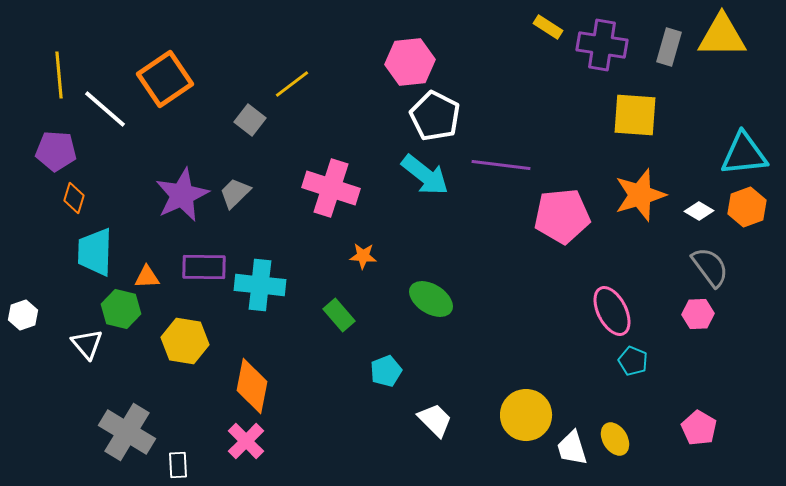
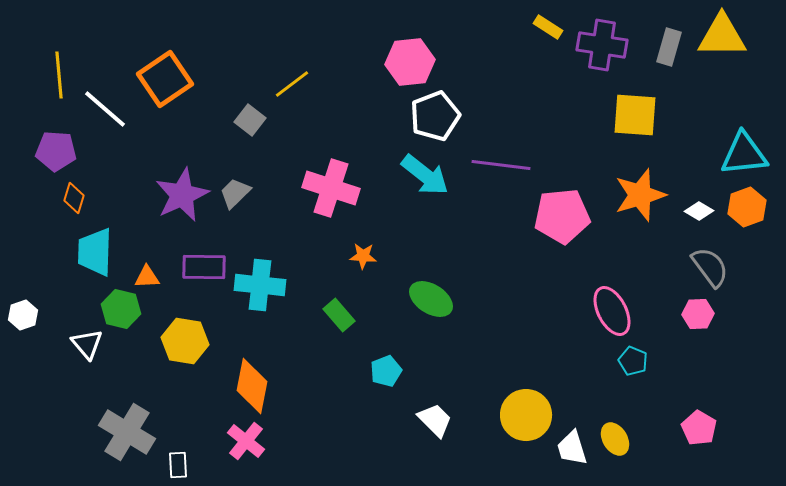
white pentagon at (435, 116): rotated 24 degrees clockwise
pink cross at (246, 441): rotated 6 degrees counterclockwise
